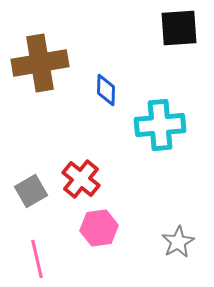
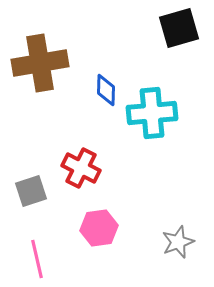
black square: rotated 12 degrees counterclockwise
cyan cross: moved 8 px left, 12 px up
red cross: moved 11 px up; rotated 12 degrees counterclockwise
gray square: rotated 12 degrees clockwise
gray star: rotated 8 degrees clockwise
